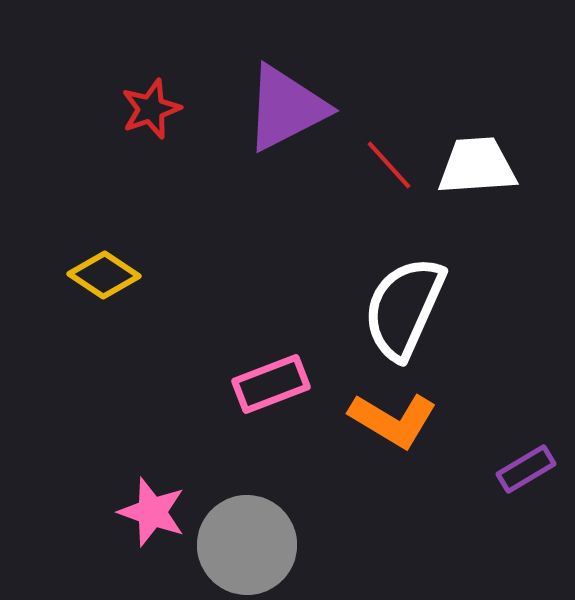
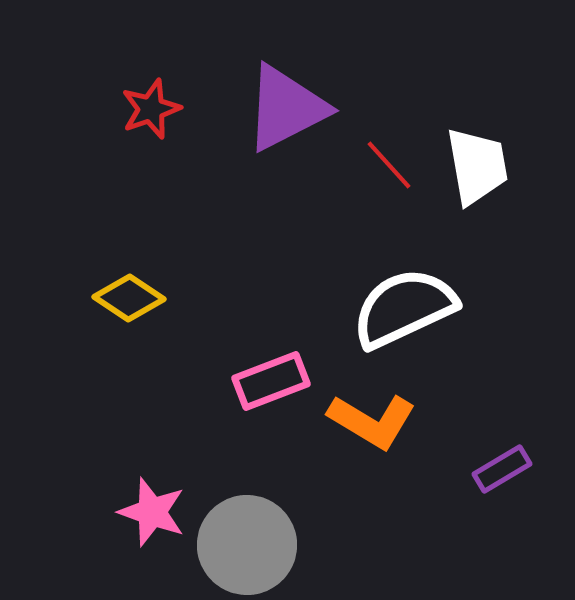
white trapezoid: rotated 84 degrees clockwise
yellow diamond: moved 25 px right, 23 px down
white semicircle: rotated 41 degrees clockwise
pink rectangle: moved 3 px up
orange L-shape: moved 21 px left, 1 px down
purple rectangle: moved 24 px left
